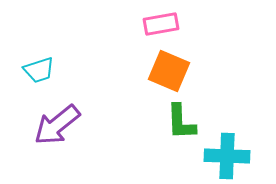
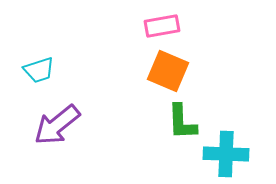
pink rectangle: moved 1 px right, 2 px down
orange square: moved 1 px left
green L-shape: moved 1 px right
cyan cross: moved 1 px left, 2 px up
